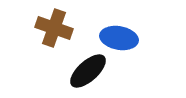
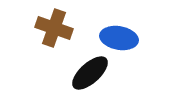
black ellipse: moved 2 px right, 2 px down
